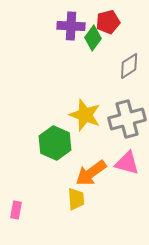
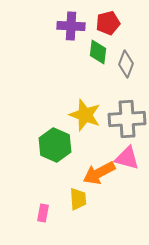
red pentagon: moved 1 px down
green diamond: moved 5 px right, 14 px down; rotated 30 degrees counterclockwise
gray diamond: moved 3 px left, 2 px up; rotated 36 degrees counterclockwise
gray cross: rotated 12 degrees clockwise
green hexagon: moved 2 px down
pink triangle: moved 5 px up
orange arrow: moved 8 px right; rotated 8 degrees clockwise
yellow trapezoid: moved 2 px right
pink rectangle: moved 27 px right, 3 px down
